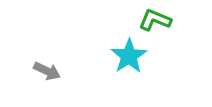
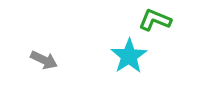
gray arrow: moved 3 px left, 11 px up
